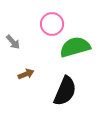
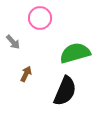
pink circle: moved 12 px left, 6 px up
green semicircle: moved 6 px down
brown arrow: rotated 42 degrees counterclockwise
